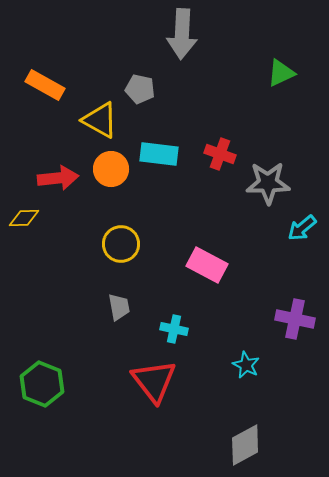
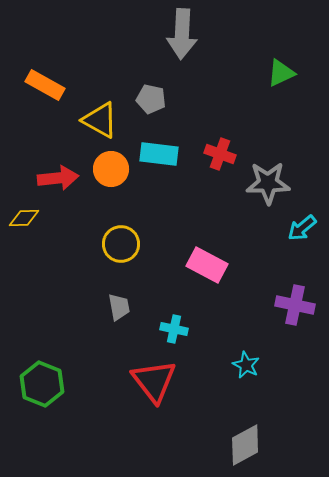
gray pentagon: moved 11 px right, 10 px down
purple cross: moved 14 px up
